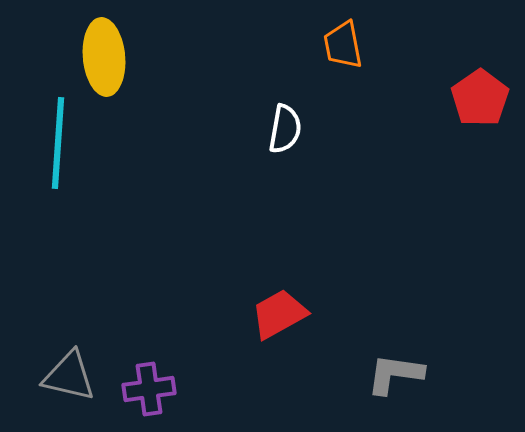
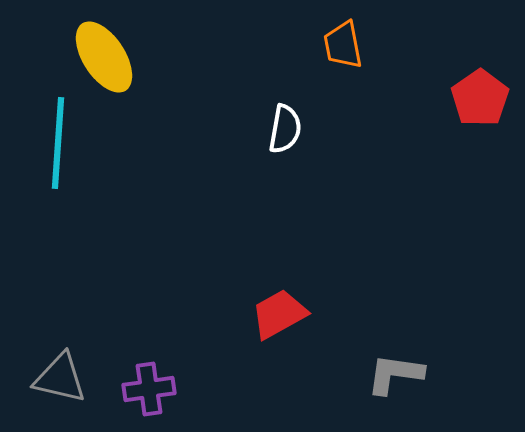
yellow ellipse: rotated 28 degrees counterclockwise
gray triangle: moved 9 px left, 2 px down
